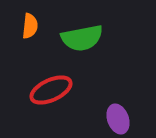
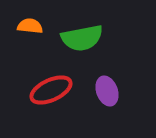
orange semicircle: rotated 90 degrees counterclockwise
purple ellipse: moved 11 px left, 28 px up
